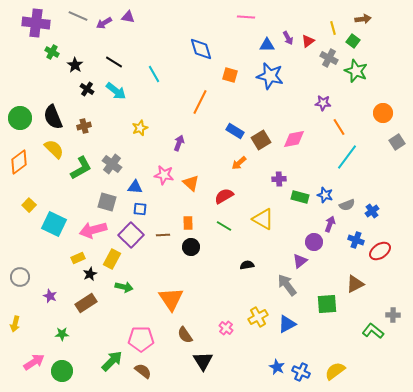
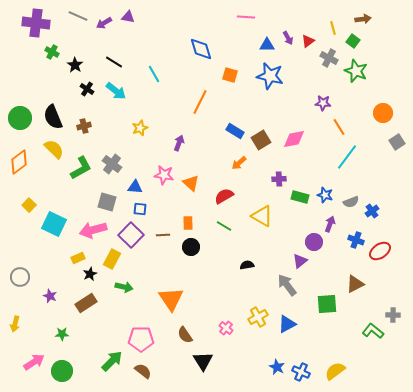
gray semicircle at (347, 205): moved 4 px right, 3 px up
yellow triangle at (263, 219): moved 1 px left, 3 px up
